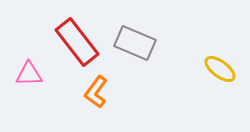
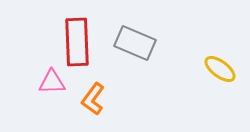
red rectangle: rotated 36 degrees clockwise
pink triangle: moved 23 px right, 8 px down
orange L-shape: moved 3 px left, 7 px down
